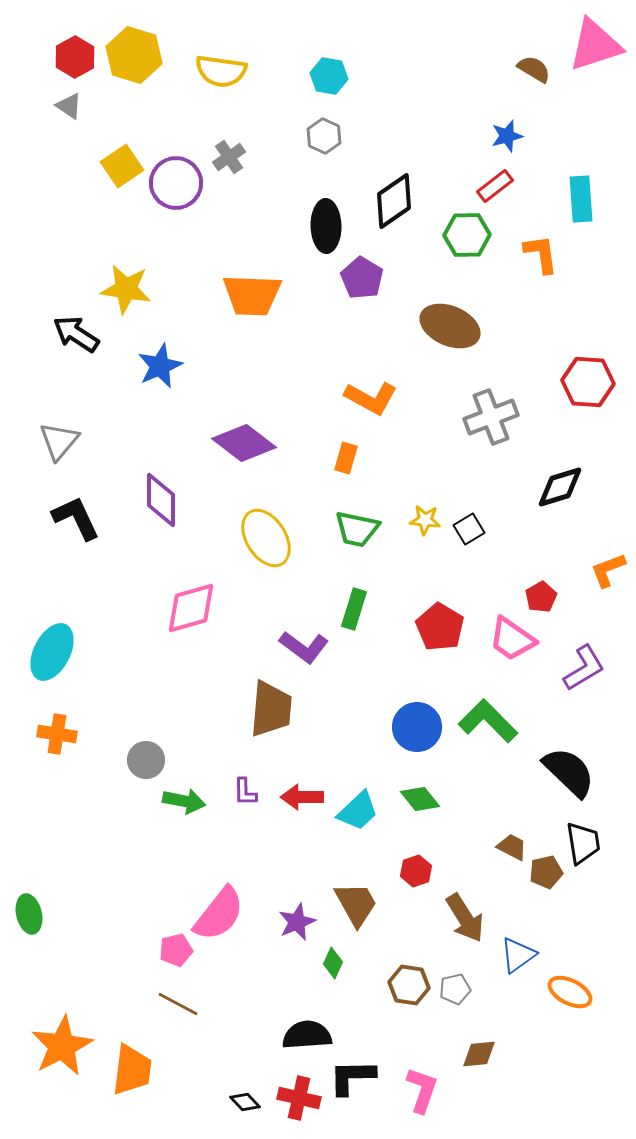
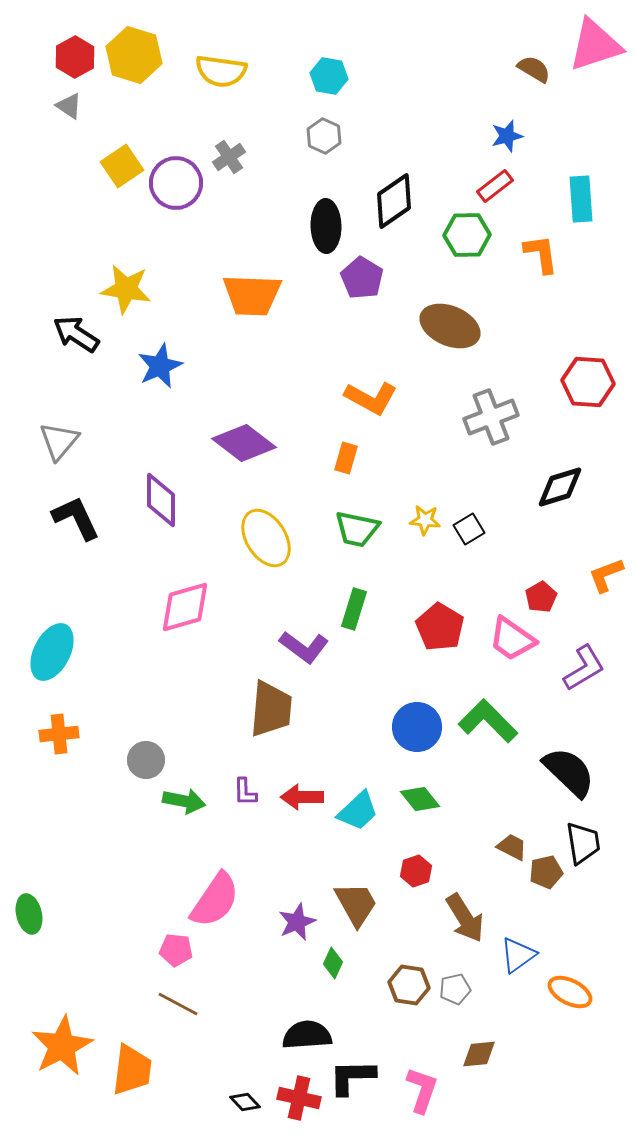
orange L-shape at (608, 570): moved 2 px left, 5 px down
pink diamond at (191, 608): moved 6 px left, 1 px up
orange cross at (57, 734): moved 2 px right; rotated 15 degrees counterclockwise
pink semicircle at (219, 914): moved 4 px left, 14 px up; rotated 4 degrees counterclockwise
pink pentagon at (176, 950): rotated 20 degrees clockwise
